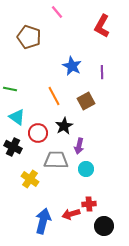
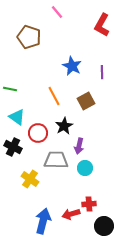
red L-shape: moved 1 px up
cyan circle: moved 1 px left, 1 px up
